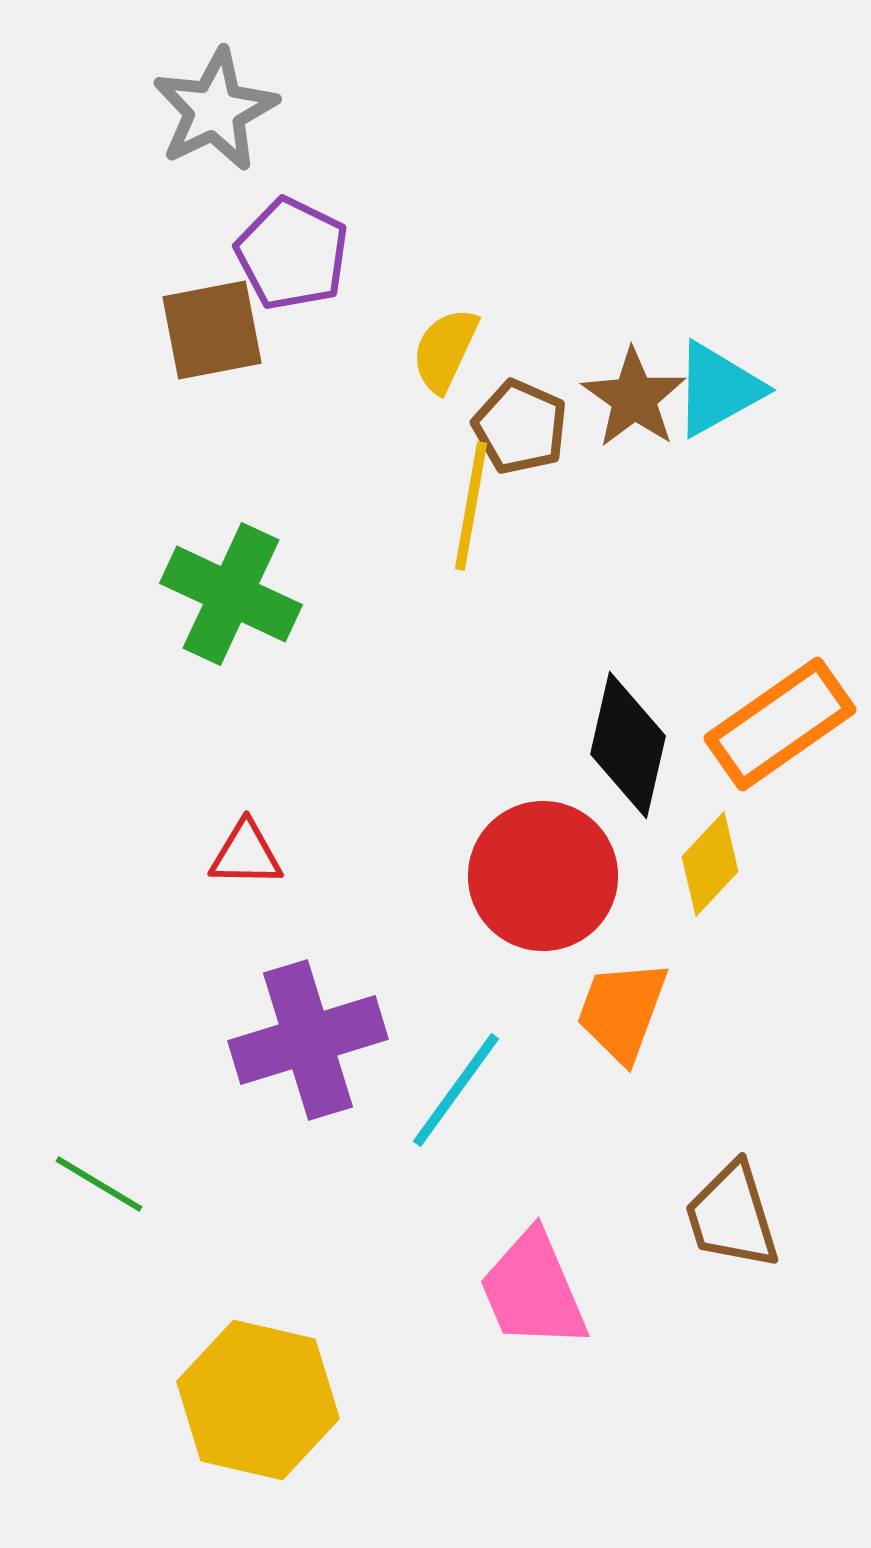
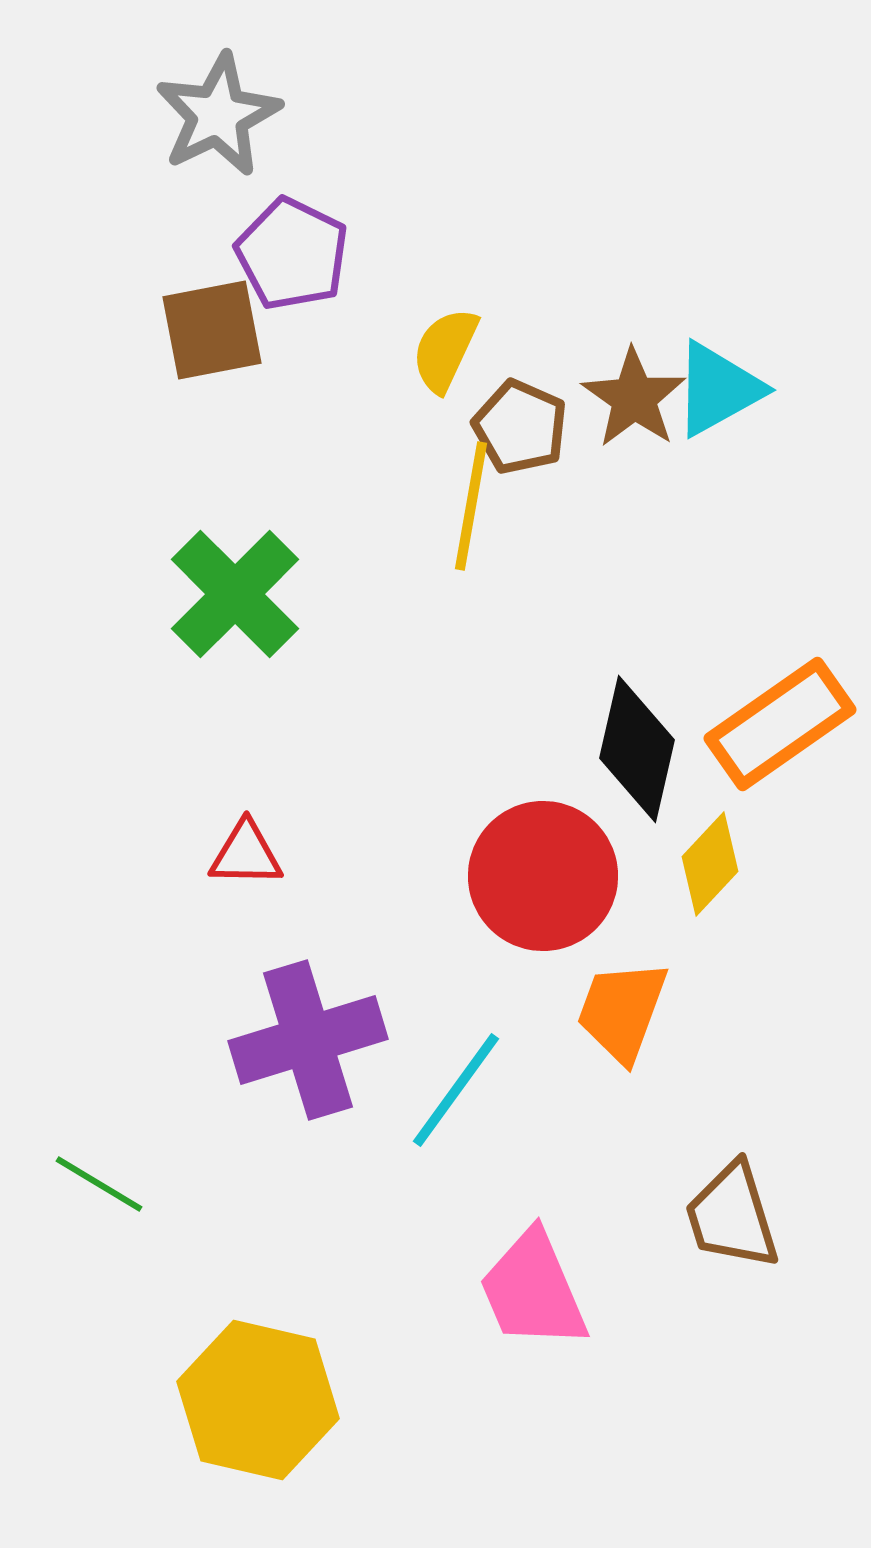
gray star: moved 3 px right, 5 px down
green cross: moved 4 px right; rotated 20 degrees clockwise
black diamond: moved 9 px right, 4 px down
